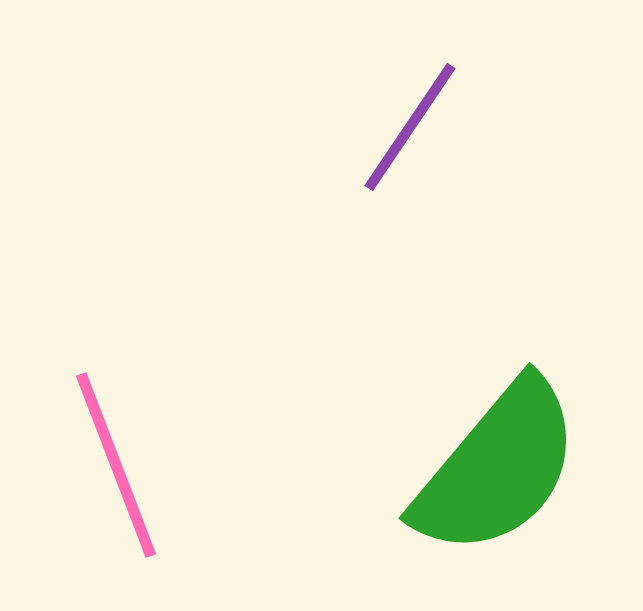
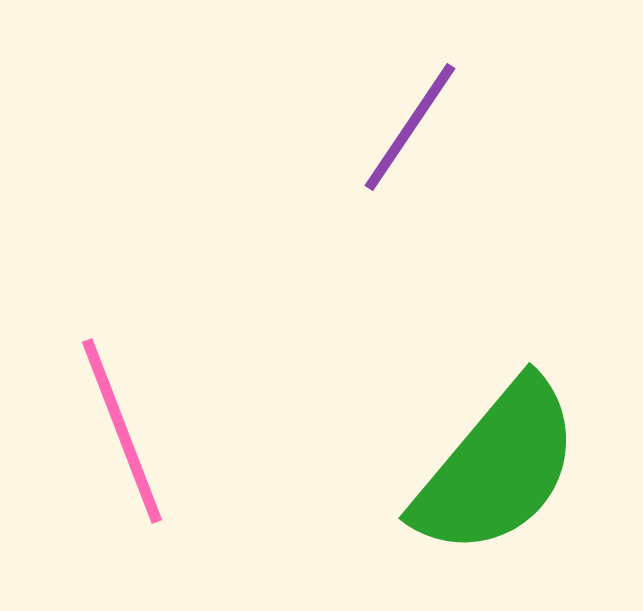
pink line: moved 6 px right, 34 px up
